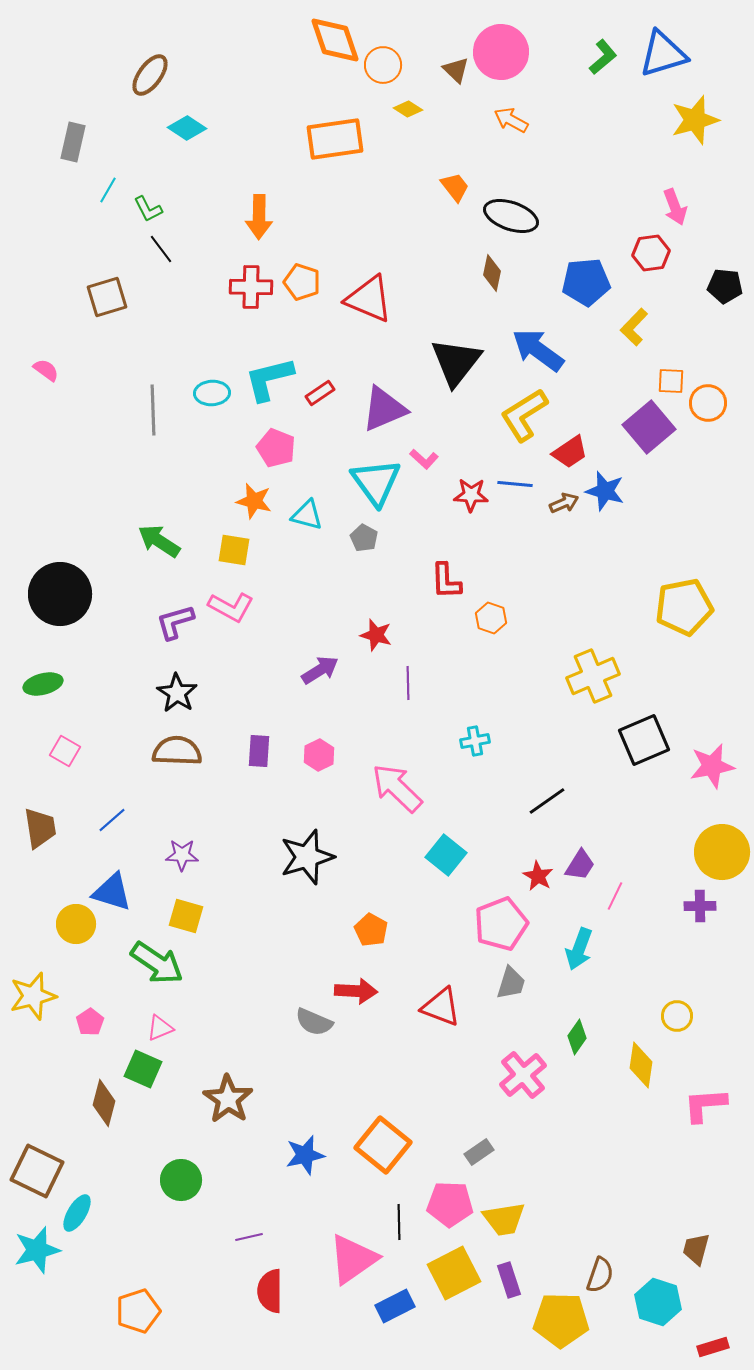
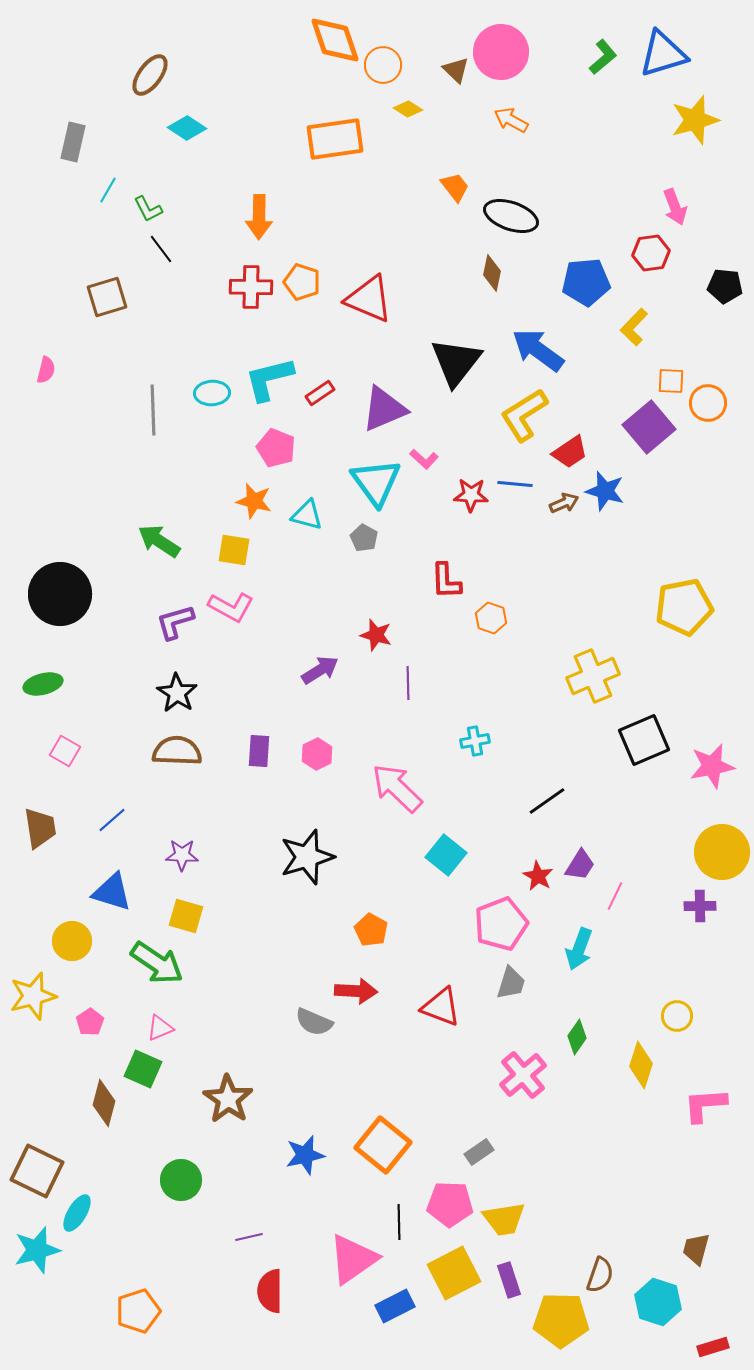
pink semicircle at (46, 370): rotated 68 degrees clockwise
pink hexagon at (319, 755): moved 2 px left, 1 px up
yellow circle at (76, 924): moved 4 px left, 17 px down
yellow diamond at (641, 1065): rotated 9 degrees clockwise
